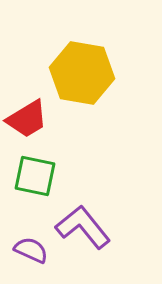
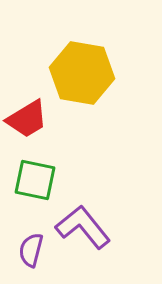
green square: moved 4 px down
purple semicircle: rotated 100 degrees counterclockwise
